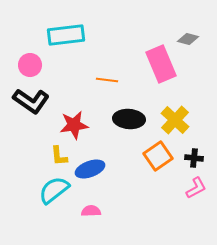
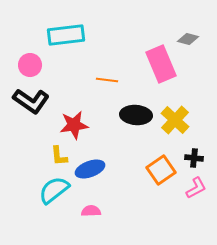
black ellipse: moved 7 px right, 4 px up
orange square: moved 3 px right, 14 px down
